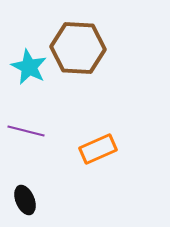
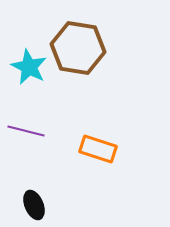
brown hexagon: rotated 6 degrees clockwise
orange rectangle: rotated 42 degrees clockwise
black ellipse: moved 9 px right, 5 px down
